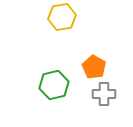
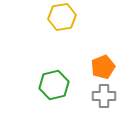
orange pentagon: moved 9 px right; rotated 20 degrees clockwise
gray cross: moved 2 px down
